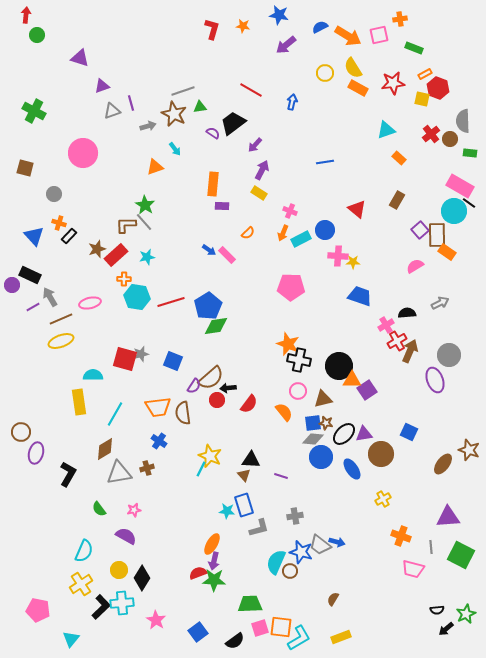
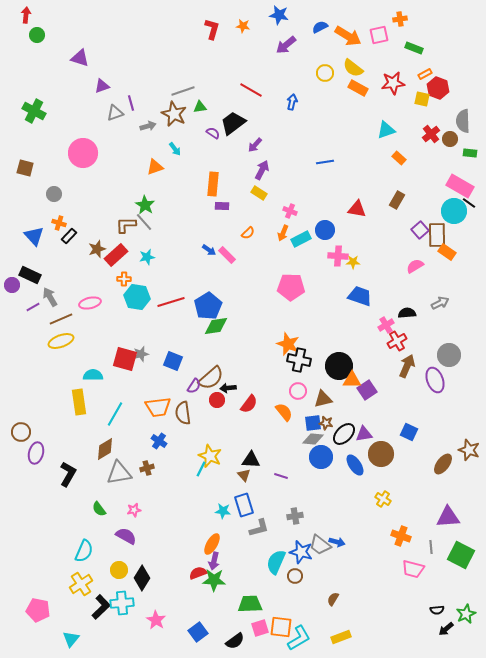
yellow semicircle at (353, 68): rotated 20 degrees counterclockwise
gray triangle at (112, 111): moved 3 px right, 2 px down
red triangle at (357, 209): rotated 30 degrees counterclockwise
brown arrow at (410, 351): moved 3 px left, 15 px down
blue ellipse at (352, 469): moved 3 px right, 4 px up
yellow cross at (383, 499): rotated 28 degrees counterclockwise
cyan star at (227, 511): moved 4 px left
brown circle at (290, 571): moved 5 px right, 5 px down
